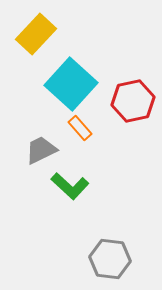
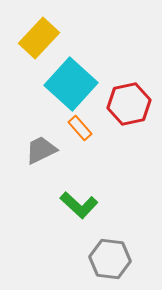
yellow rectangle: moved 3 px right, 4 px down
red hexagon: moved 4 px left, 3 px down
green L-shape: moved 9 px right, 19 px down
